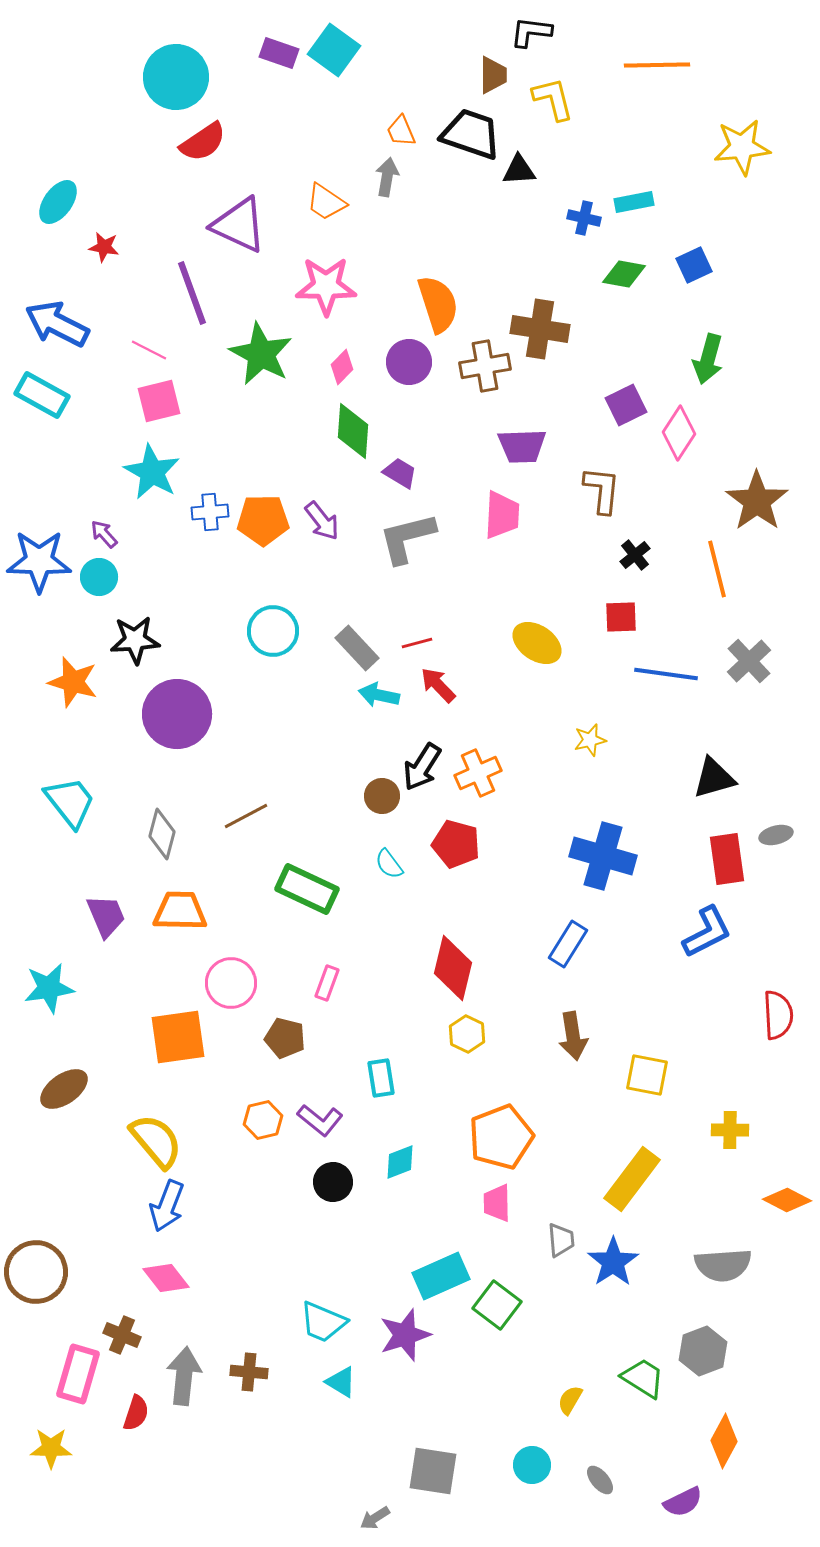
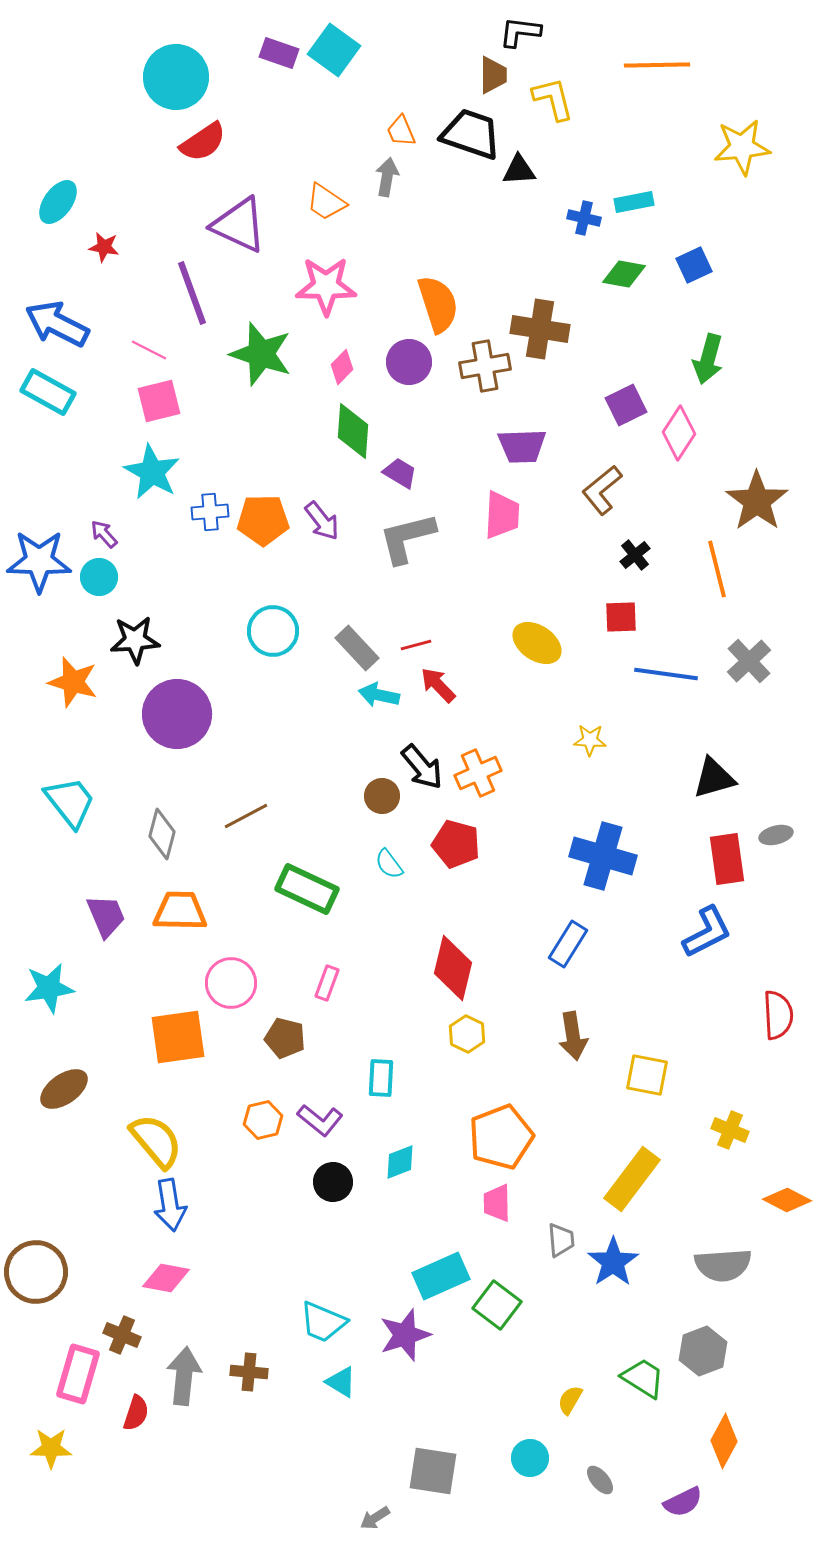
black L-shape at (531, 32): moved 11 px left
green star at (261, 354): rotated 10 degrees counterclockwise
cyan rectangle at (42, 395): moved 6 px right, 3 px up
brown L-shape at (602, 490): rotated 135 degrees counterclockwise
red line at (417, 643): moved 1 px left, 2 px down
yellow star at (590, 740): rotated 16 degrees clockwise
black arrow at (422, 767): rotated 72 degrees counterclockwise
cyan rectangle at (381, 1078): rotated 12 degrees clockwise
yellow cross at (730, 1130): rotated 21 degrees clockwise
blue arrow at (167, 1206): moved 3 px right, 1 px up; rotated 30 degrees counterclockwise
pink diamond at (166, 1278): rotated 42 degrees counterclockwise
cyan circle at (532, 1465): moved 2 px left, 7 px up
